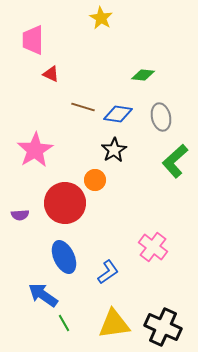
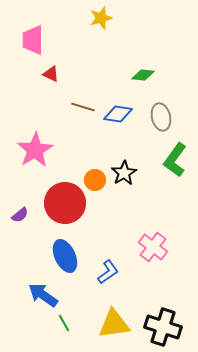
yellow star: rotated 25 degrees clockwise
black star: moved 10 px right, 23 px down
green L-shape: moved 1 px up; rotated 12 degrees counterclockwise
purple semicircle: rotated 36 degrees counterclockwise
blue ellipse: moved 1 px right, 1 px up
black cross: rotated 6 degrees counterclockwise
